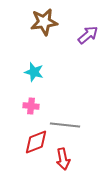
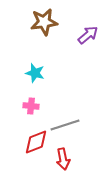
cyan star: moved 1 px right, 1 px down
gray line: rotated 24 degrees counterclockwise
